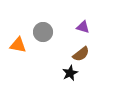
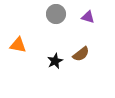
purple triangle: moved 5 px right, 10 px up
gray circle: moved 13 px right, 18 px up
black star: moved 15 px left, 12 px up
